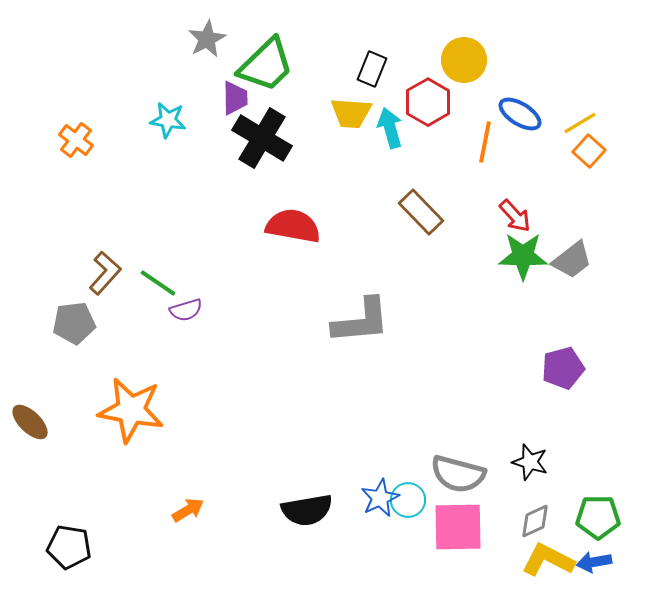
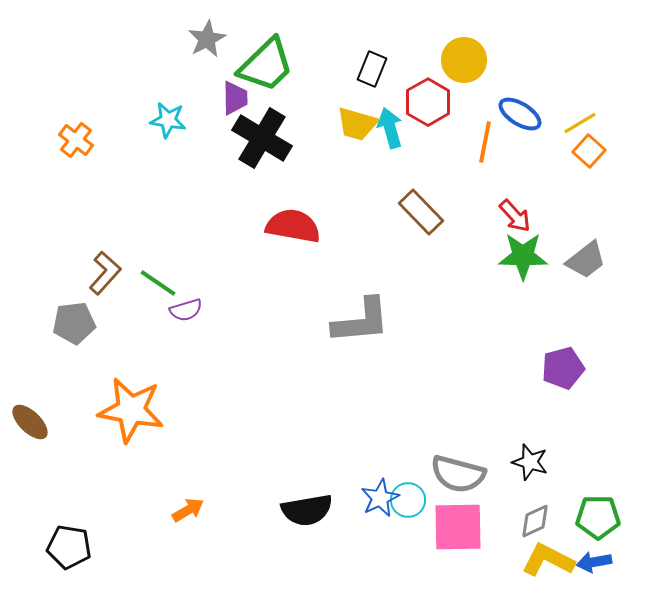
yellow trapezoid: moved 6 px right, 11 px down; rotated 12 degrees clockwise
gray trapezoid: moved 14 px right
